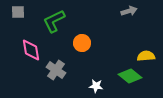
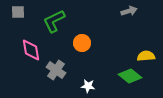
white star: moved 8 px left
